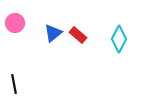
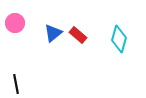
cyan diamond: rotated 12 degrees counterclockwise
black line: moved 2 px right
